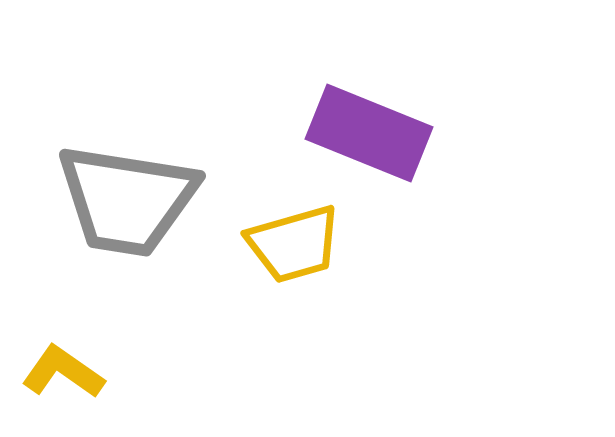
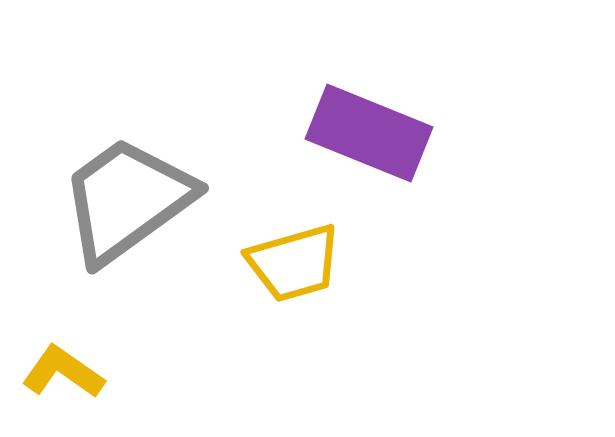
gray trapezoid: rotated 135 degrees clockwise
yellow trapezoid: moved 19 px down
